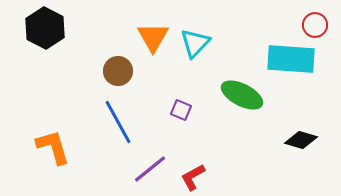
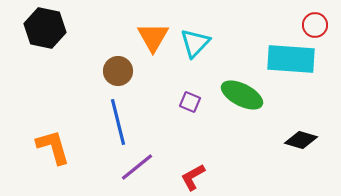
black hexagon: rotated 15 degrees counterclockwise
purple square: moved 9 px right, 8 px up
blue line: rotated 15 degrees clockwise
purple line: moved 13 px left, 2 px up
